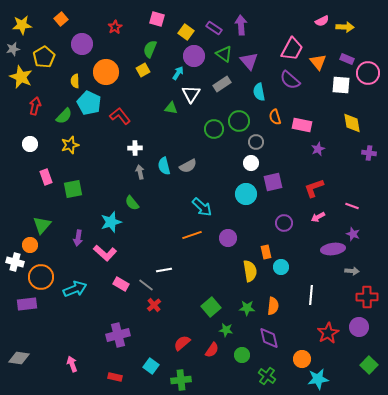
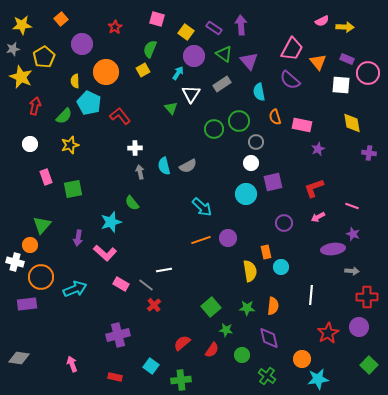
green triangle at (171, 108): rotated 40 degrees clockwise
orange line at (192, 235): moved 9 px right, 5 px down
